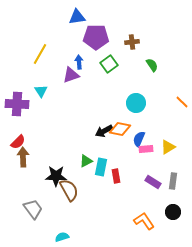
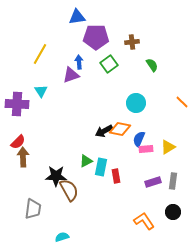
purple rectangle: rotated 49 degrees counterclockwise
gray trapezoid: rotated 45 degrees clockwise
